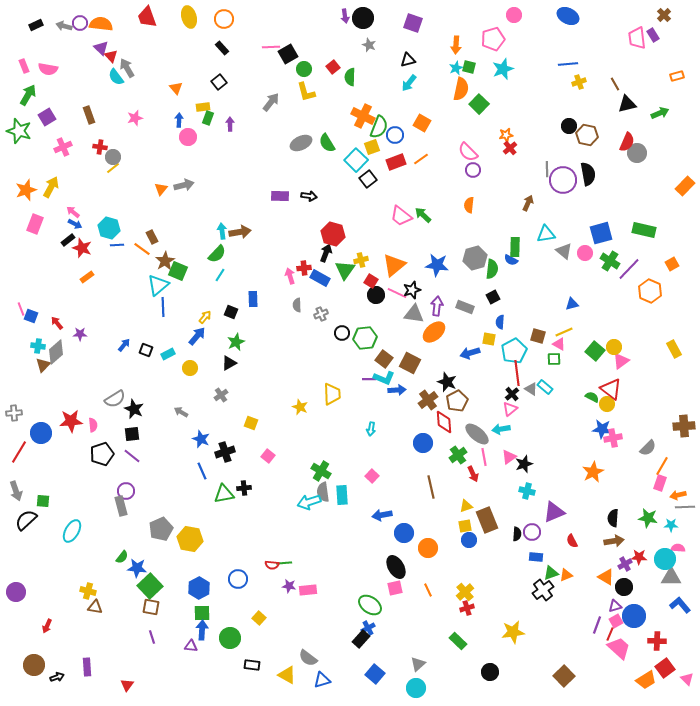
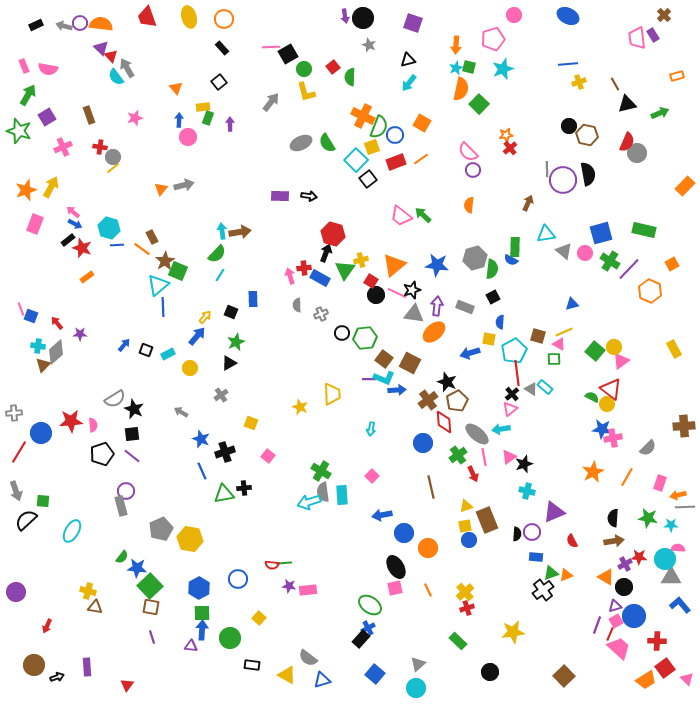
orange line at (662, 466): moved 35 px left, 11 px down
